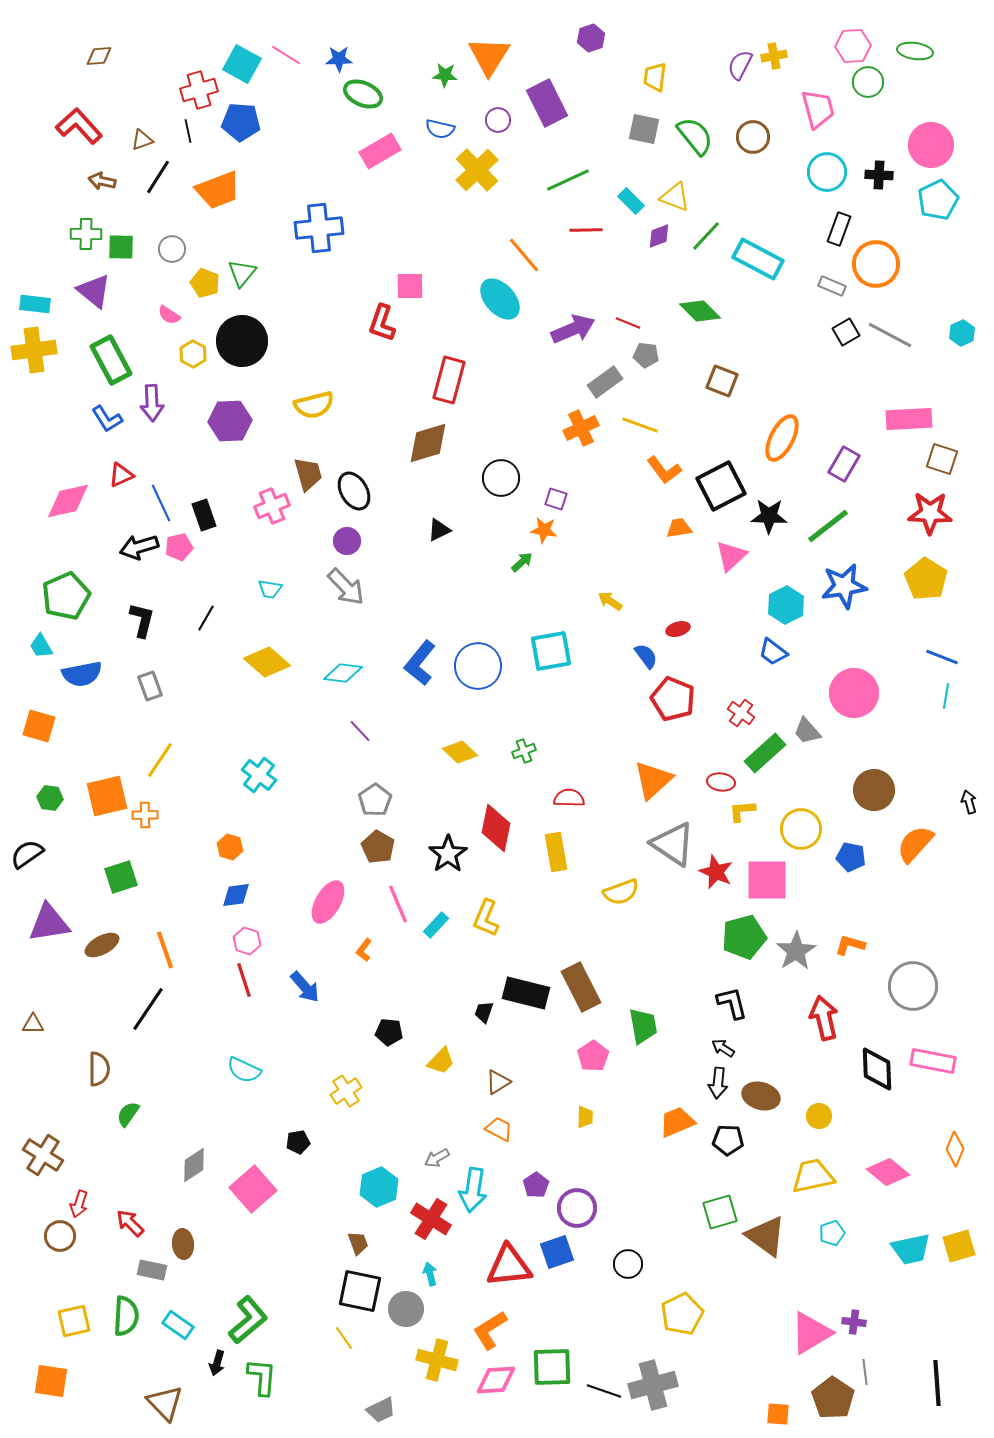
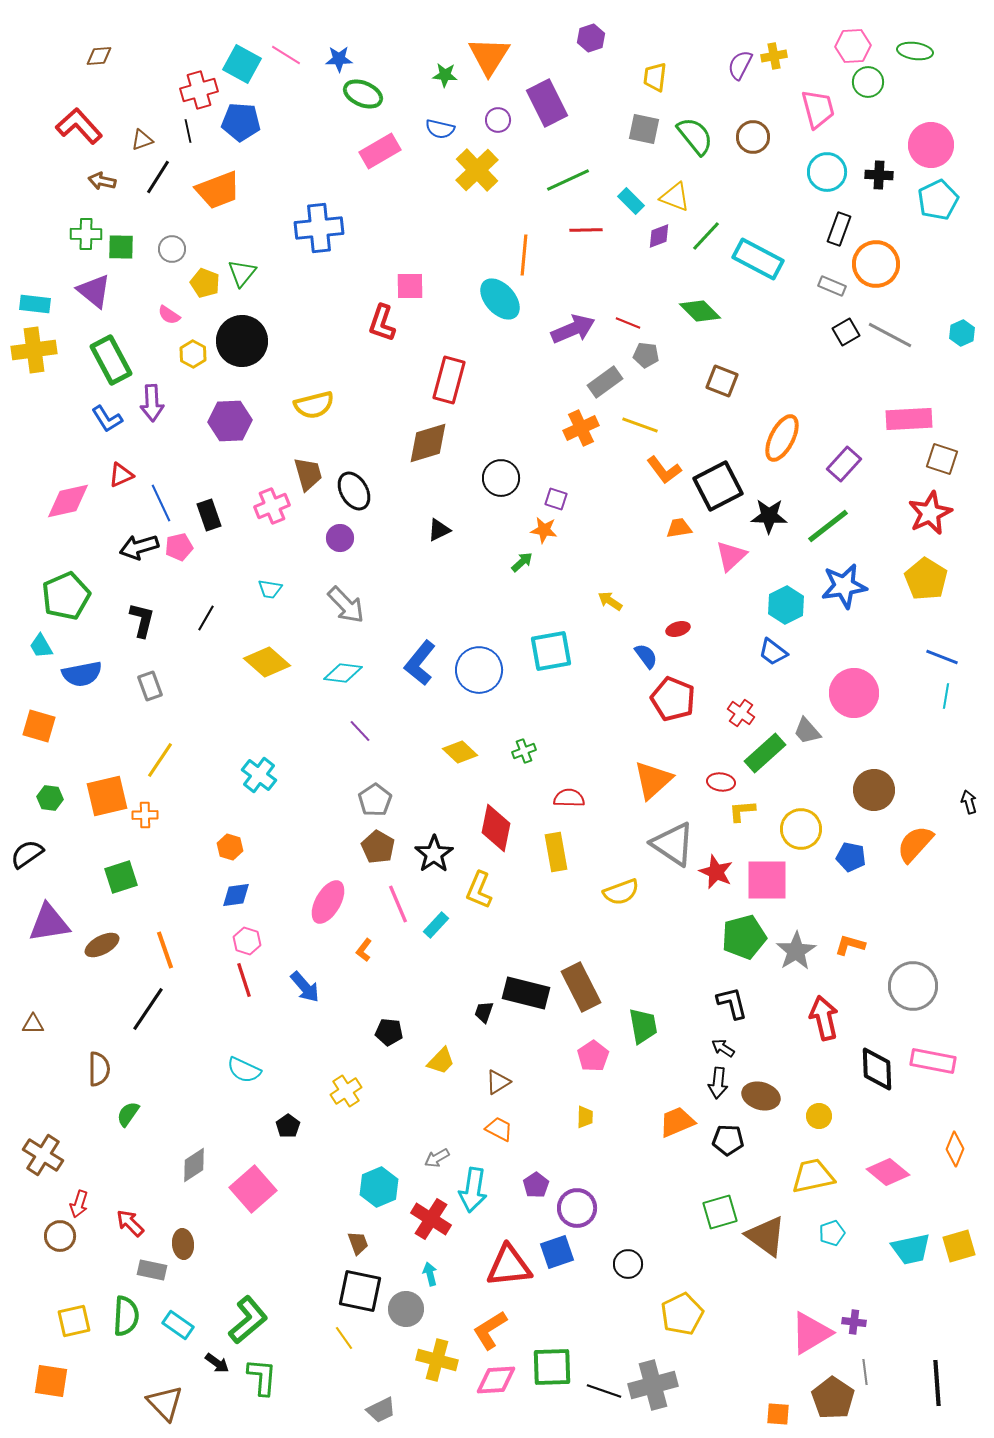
orange line at (524, 255): rotated 45 degrees clockwise
purple rectangle at (844, 464): rotated 12 degrees clockwise
black square at (721, 486): moved 3 px left
red star at (930, 513): rotated 27 degrees counterclockwise
black rectangle at (204, 515): moved 5 px right
purple circle at (347, 541): moved 7 px left, 3 px up
gray arrow at (346, 587): moved 18 px down
blue circle at (478, 666): moved 1 px right, 4 px down
black star at (448, 854): moved 14 px left
yellow L-shape at (486, 918): moved 7 px left, 28 px up
black pentagon at (298, 1142): moved 10 px left, 16 px up; rotated 25 degrees counterclockwise
black arrow at (217, 1363): rotated 70 degrees counterclockwise
